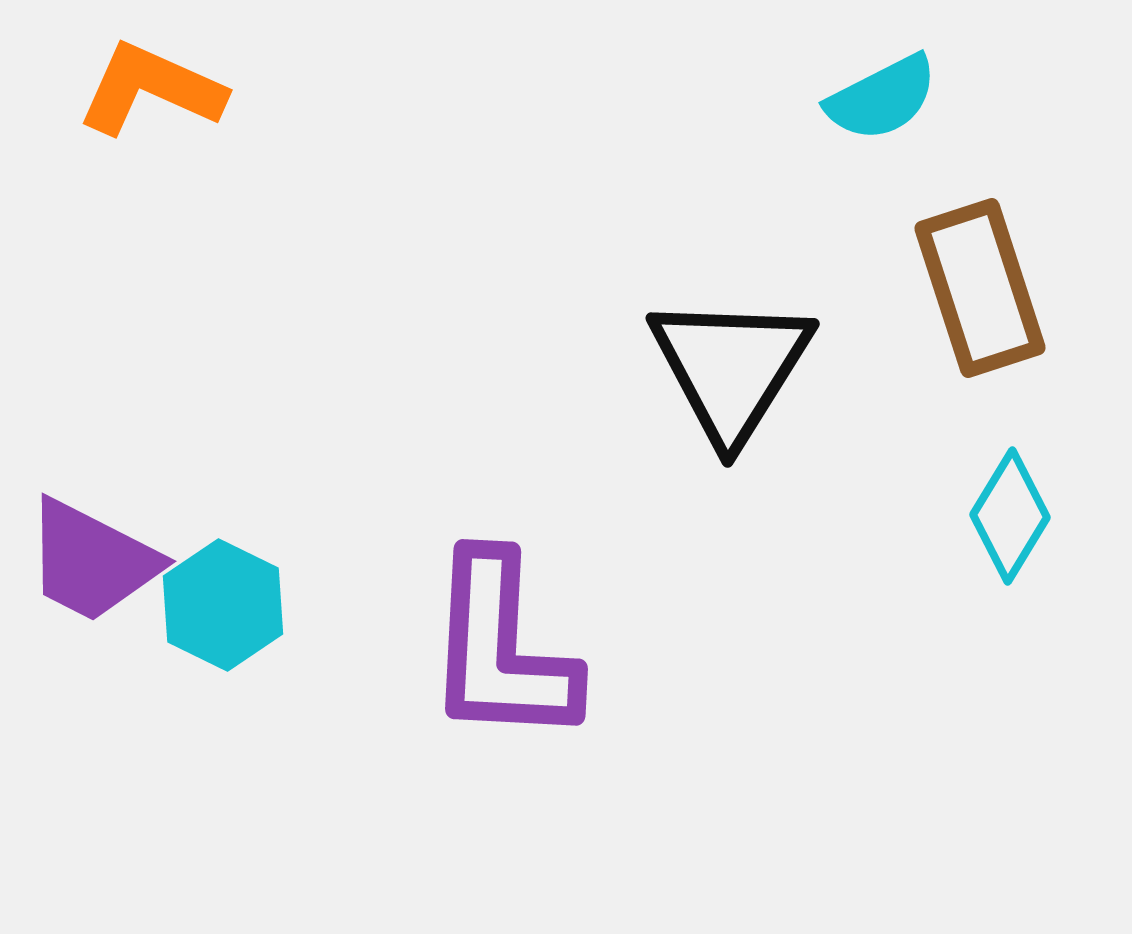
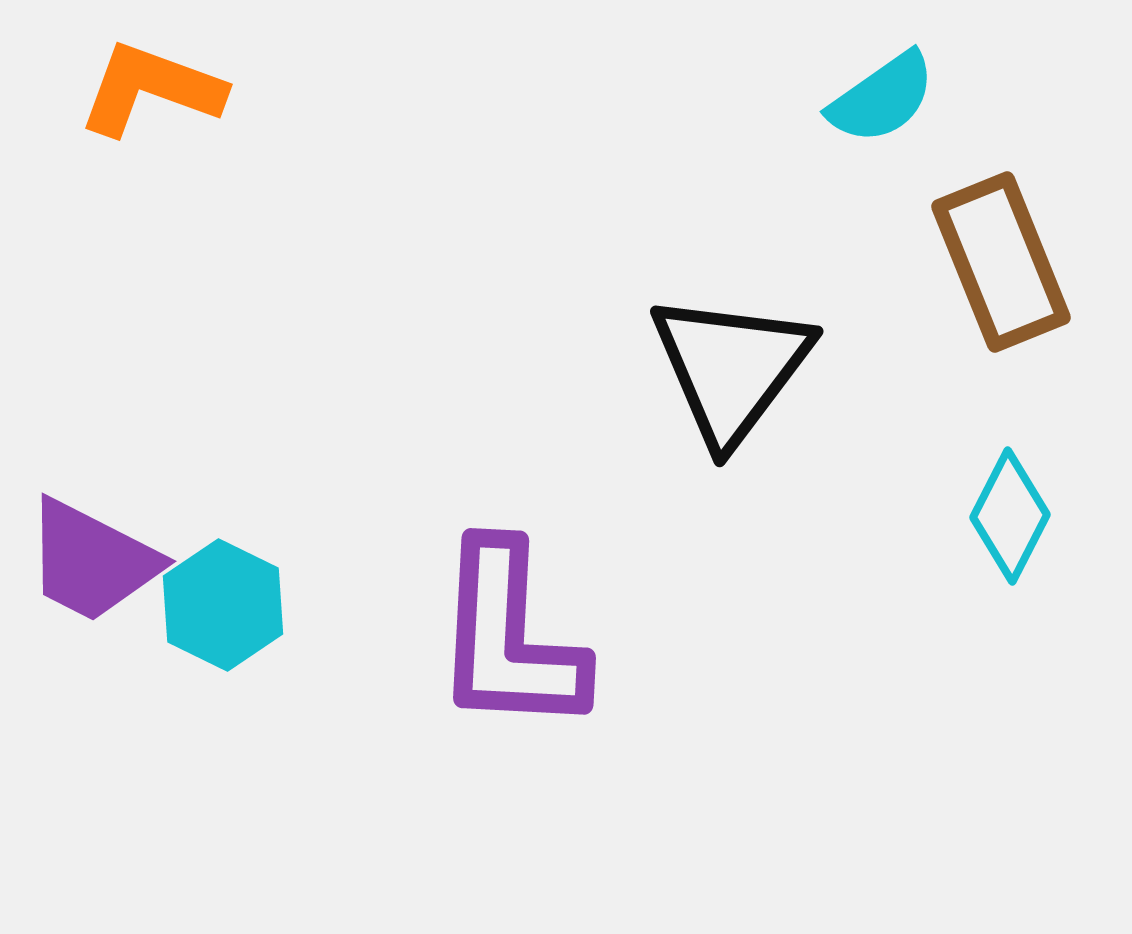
orange L-shape: rotated 4 degrees counterclockwise
cyan semicircle: rotated 8 degrees counterclockwise
brown rectangle: moved 21 px right, 26 px up; rotated 4 degrees counterclockwise
black triangle: rotated 5 degrees clockwise
cyan diamond: rotated 4 degrees counterclockwise
purple L-shape: moved 8 px right, 11 px up
